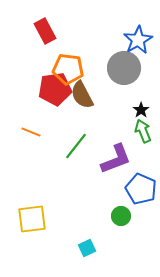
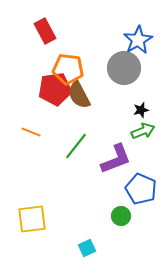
brown semicircle: moved 3 px left
black star: rotated 21 degrees clockwise
green arrow: rotated 90 degrees clockwise
